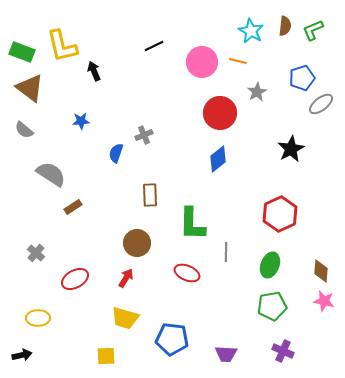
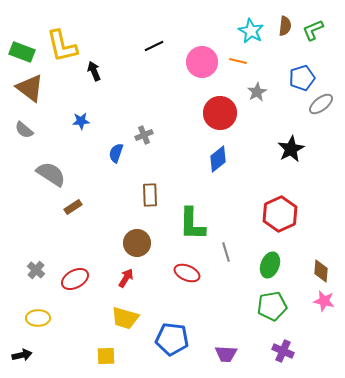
gray line at (226, 252): rotated 18 degrees counterclockwise
gray cross at (36, 253): moved 17 px down
